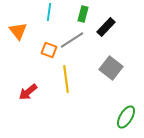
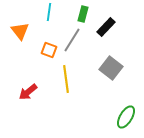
orange triangle: moved 2 px right
gray line: rotated 25 degrees counterclockwise
